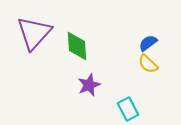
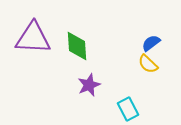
purple triangle: moved 1 px left, 5 px down; rotated 51 degrees clockwise
blue semicircle: moved 3 px right
